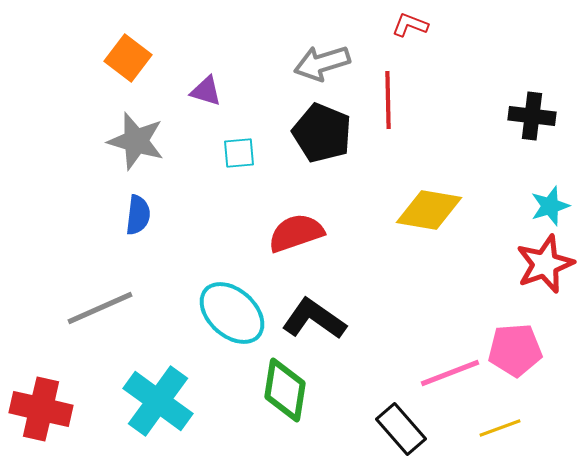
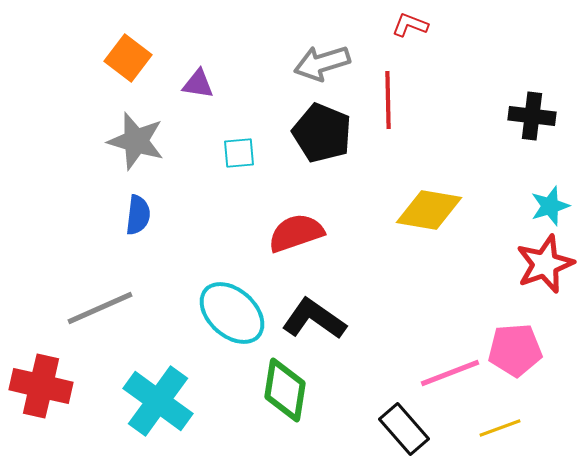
purple triangle: moved 8 px left, 7 px up; rotated 8 degrees counterclockwise
red cross: moved 23 px up
black rectangle: moved 3 px right
